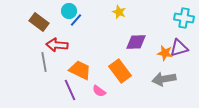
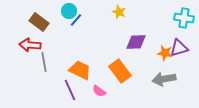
red arrow: moved 27 px left
